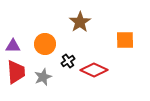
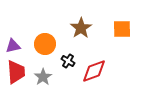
brown star: moved 1 px right, 6 px down
orange square: moved 3 px left, 11 px up
purple triangle: rotated 14 degrees counterclockwise
black cross: rotated 24 degrees counterclockwise
red diamond: moved 1 px down; rotated 44 degrees counterclockwise
gray star: rotated 12 degrees counterclockwise
